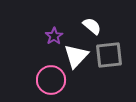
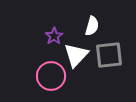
white semicircle: rotated 66 degrees clockwise
white triangle: moved 1 px up
pink circle: moved 4 px up
